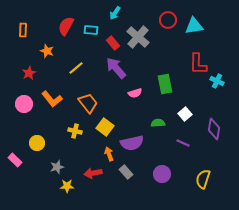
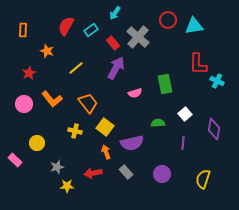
cyan rectangle: rotated 40 degrees counterclockwise
purple arrow: rotated 70 degrees clockwise
purple line: rotated 72 degrees clockwise
orange arrow: moved 3 px left, 2 px up
